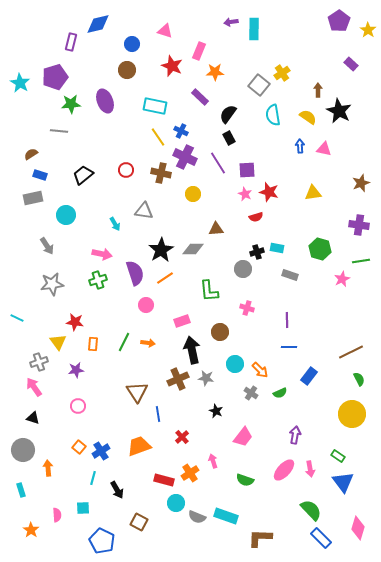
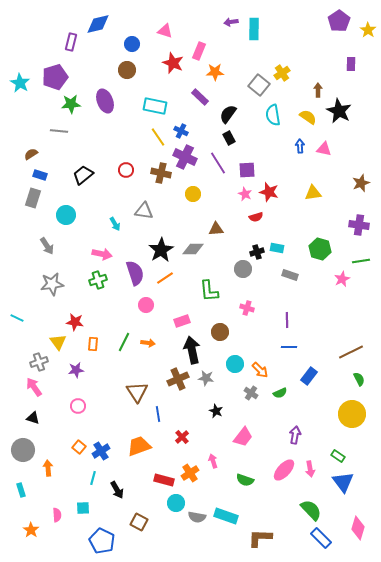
purple rectangle at (351, 64): rotated 48 degrees clockwise
red star at (172, 66): moved 1 px right, 3 px up
gray rectangle at (33, 198): rotated 60 degrees counterclockwise
gray semicircle at (197, 517): rotated 12 degrees counterclockwise
